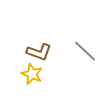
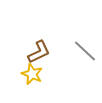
brown L-shape: rotated 45 degrees counterclockwise
